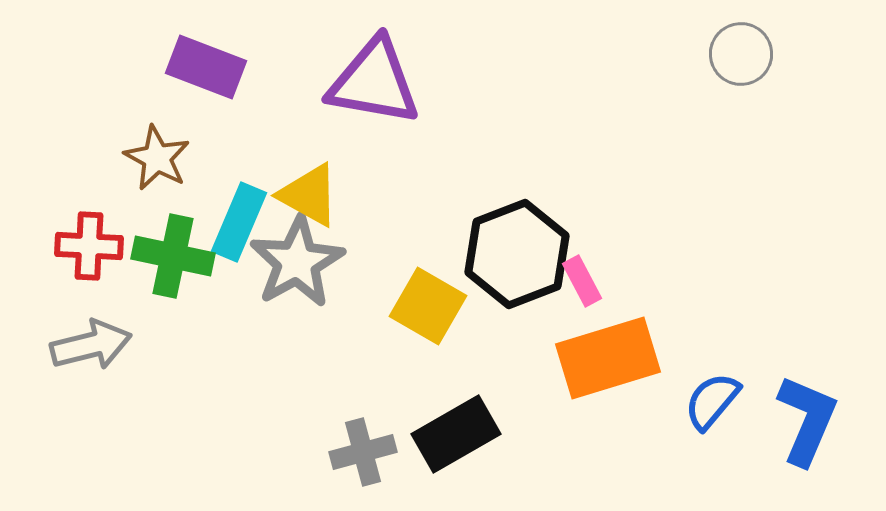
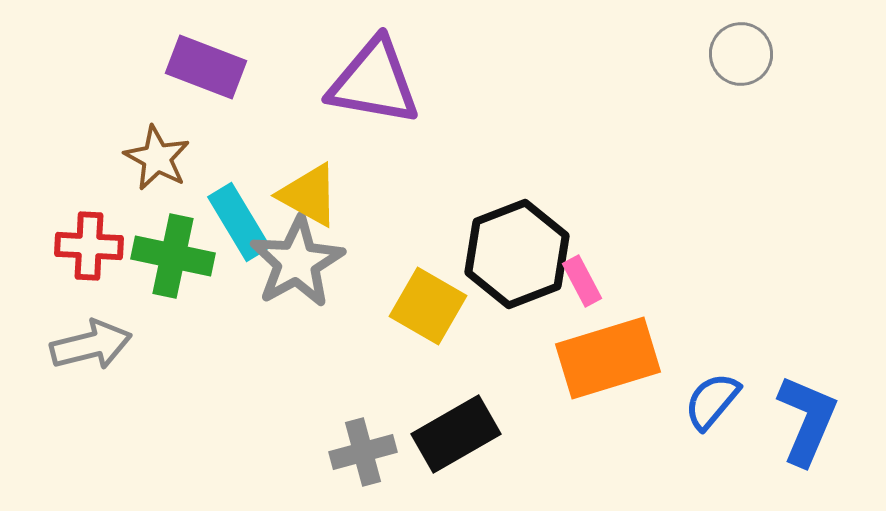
cyan rectangle: rotated 54 degrees counterclockwise
